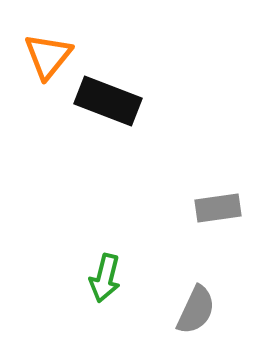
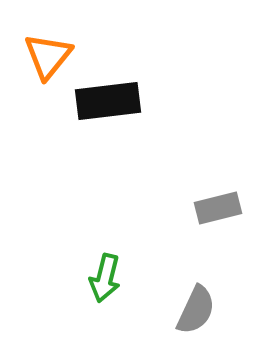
black rectangle: rotated 28 degrees counterclockwise
gray rectangle: rotated 6 degrees counterclockwise
